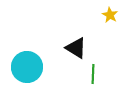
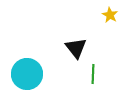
black triangle: rotated 20 degrees clockwise
cyan circle: moved 7 px down
